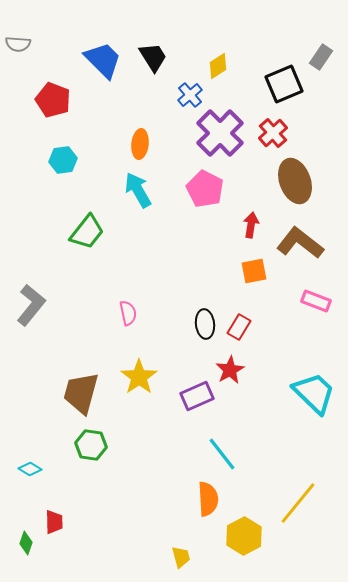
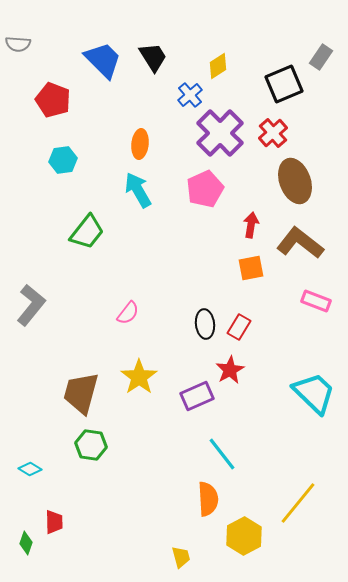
pink pentagon: rotated 21 degrees clockwise
orange square: moved 3 px left, 3 px up
pink semicircle: rotated 50 degrees clockwise
